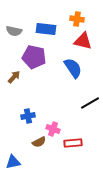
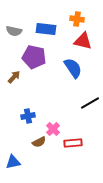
pink cross: rotated 24 degrees clockwise
